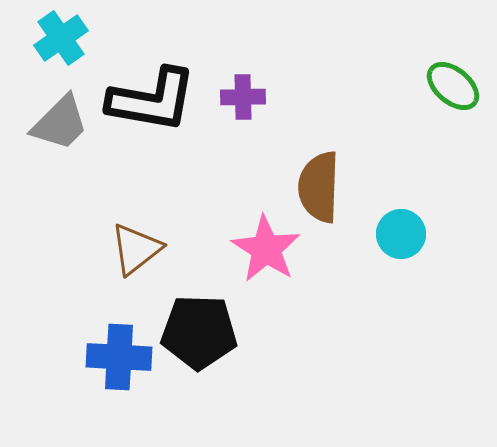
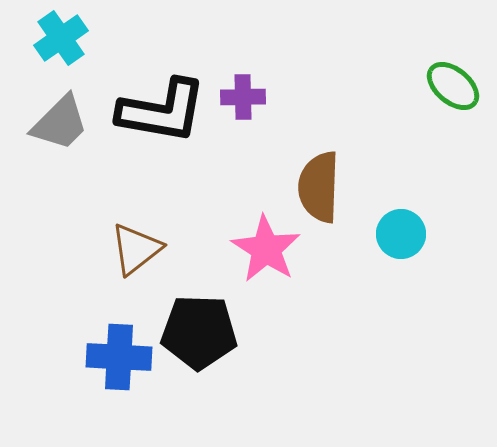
black L-shape: moved 10 px right, 11 px down
